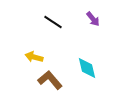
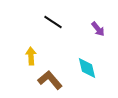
purple arrow: moved 5 px right, 10 px down
yellow arrow: moved 3 px left, 1 px up; rotated 72 degrees clockwise
